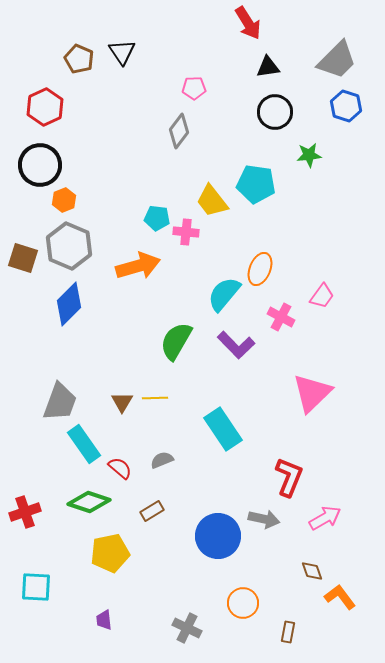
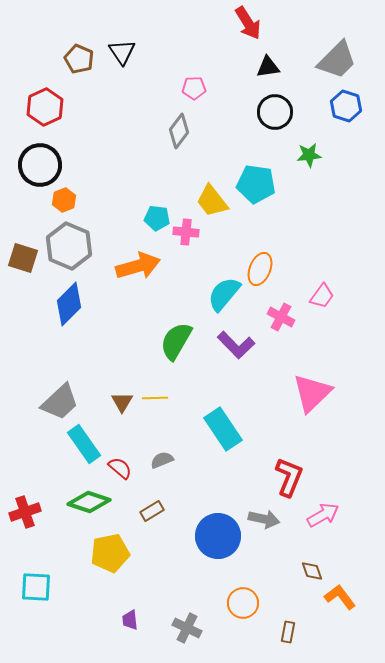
gray trapezoid at (60, 402): rotated 27 degrees clockwise
pink arrow at (325, 518): moved 2 px left, 3 px up
purple trapezoid at (104, 620): moved 26 px right
